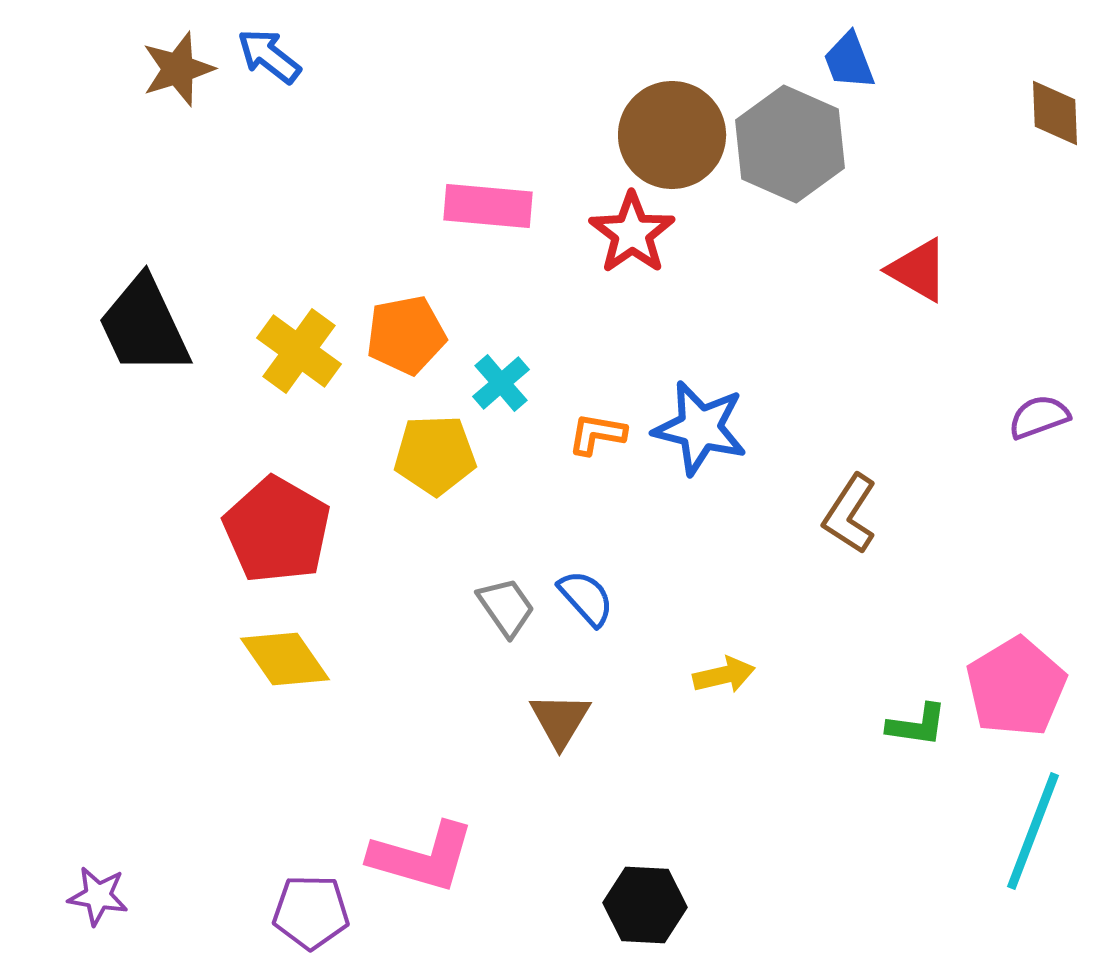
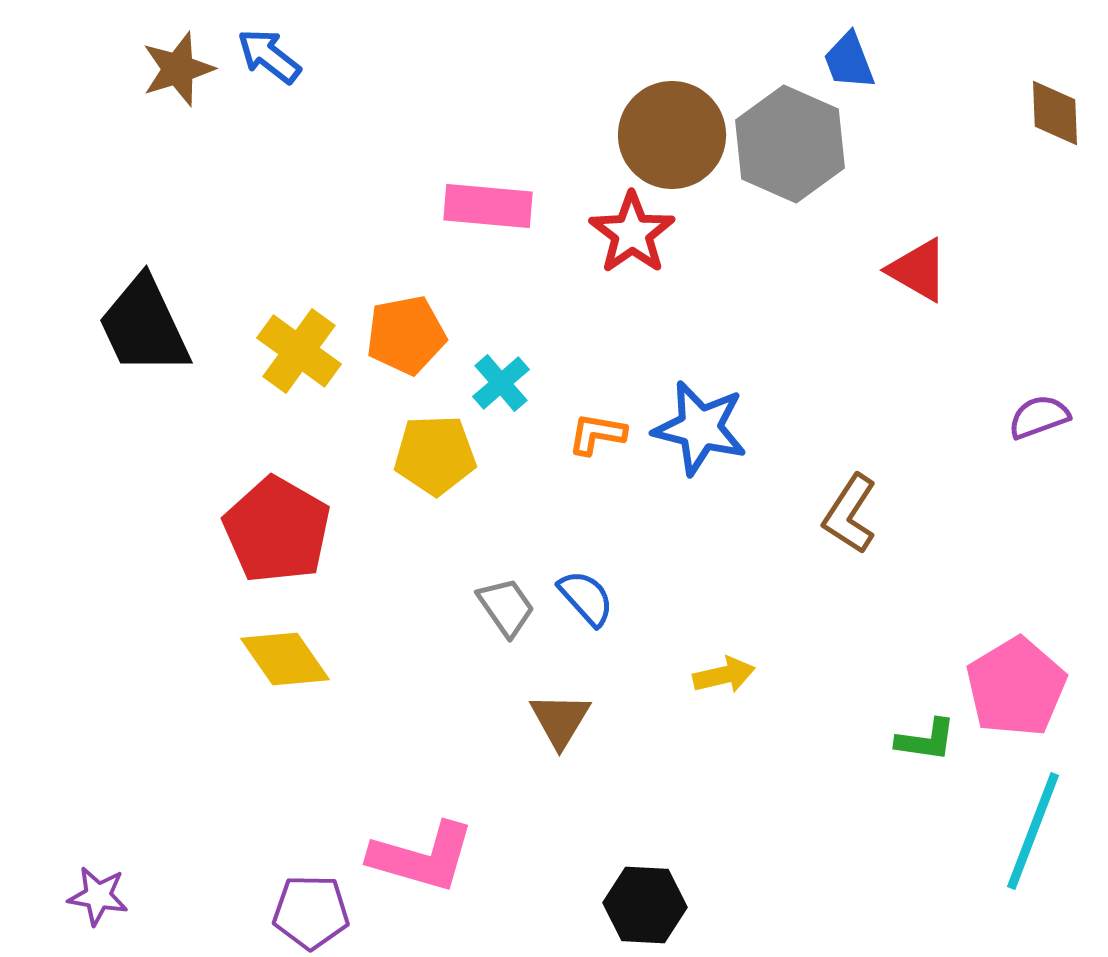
green L-shape: moved 9 px right, 15 px down
